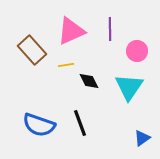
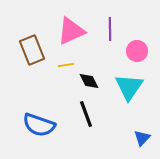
brown rectangle: rotated 20 degrees clockwise
black line: moved 6 px right, 9 px up
blue triangle: rotated 12 degrees counterclockwise
